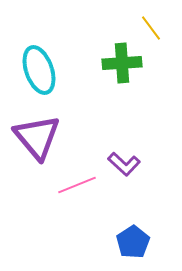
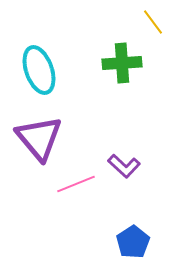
yellow line: moved 2 px right, 6 px up
purple triangle: moved 2 px right, 1 px down
purple L-shape: moved 2 px down
pink line: moved 1 px left, 1 px up
